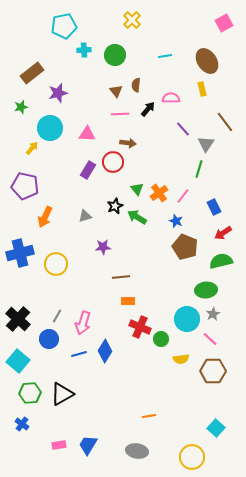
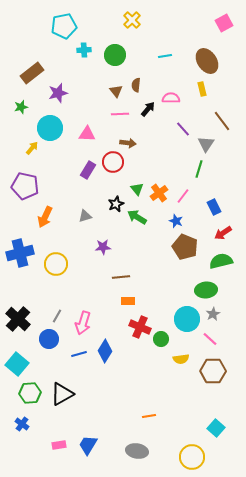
brown line at (225, 122): moved 3 px left, 1 px up
black star at (115, 206): moved 1 px right, 2 px up
cyan square at (18, 361): moved 1 px left, 3 px down
